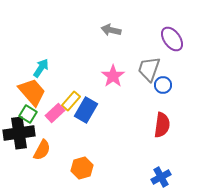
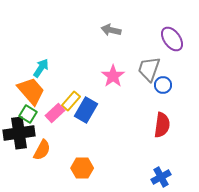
orange trapezoid: moved 1 px left, 1 px up
orange hexagon: rotated 15 degrees clockwise
